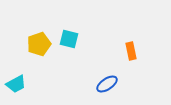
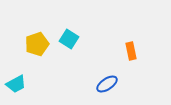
cyan square: rotated 18 degrees clockwise
yellow pentagon: moved 2 px left
